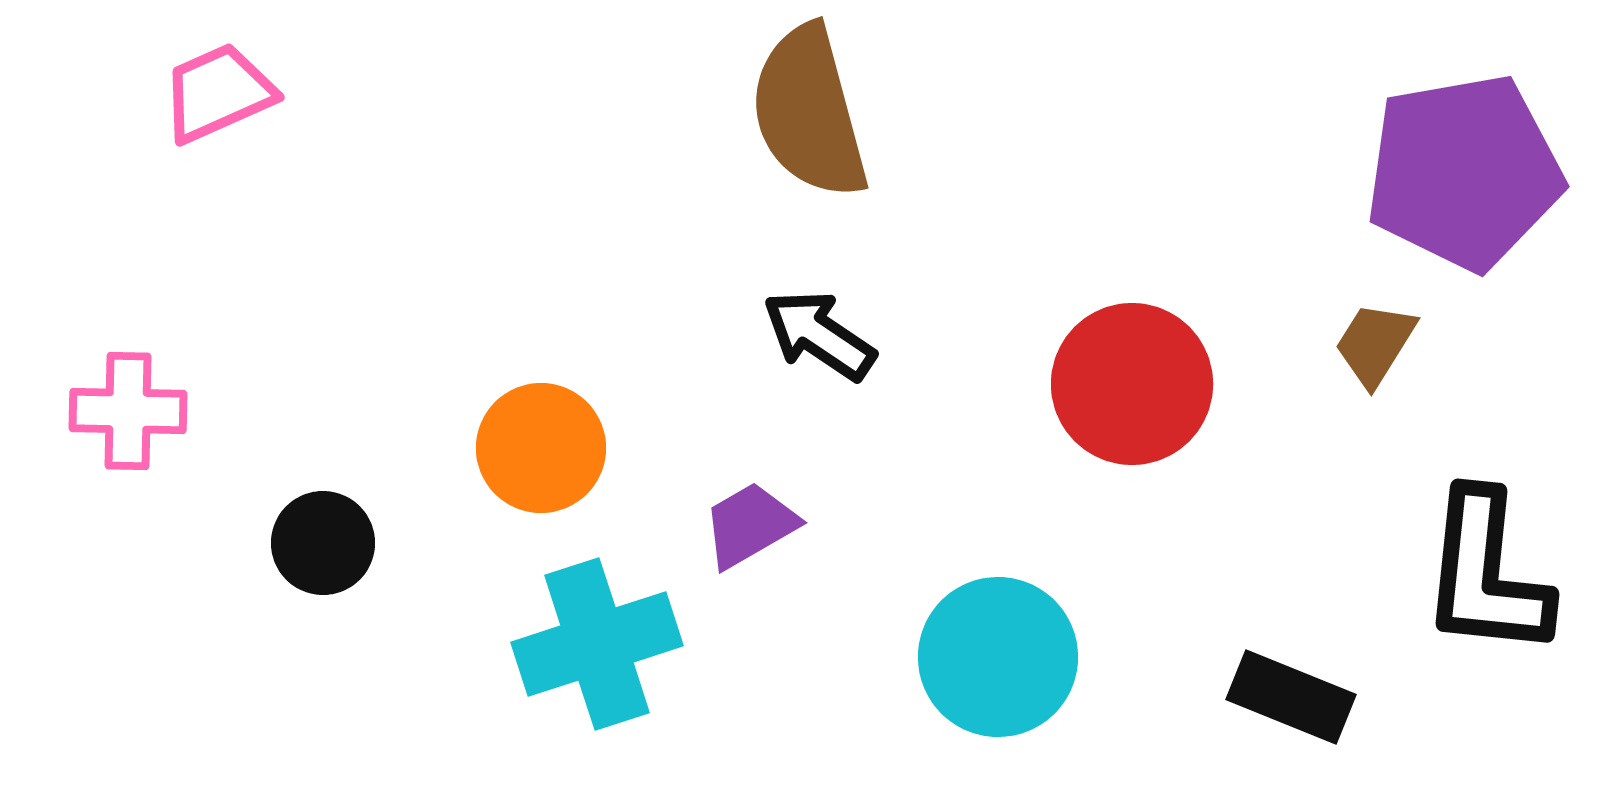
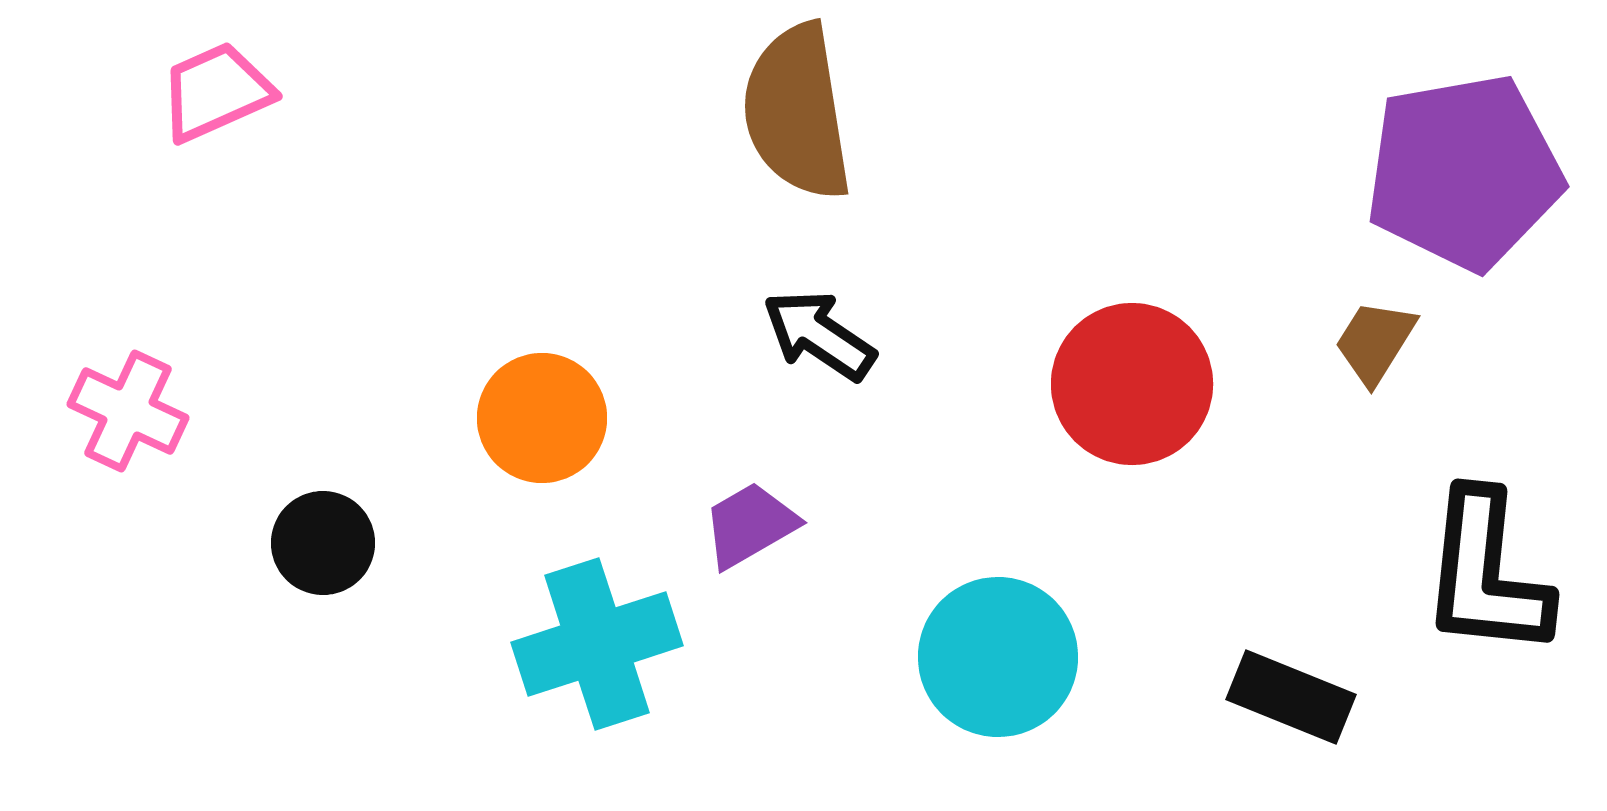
pink trapezoid: moved 2 px left, 1 px up
brown semicircle: moved 12 px left; rotated 6 degrees clockwise
brown trapezoid: moved 2 px up
pink cross: rotated 24 degrees clockwise
orange circle: moved 1 px right, 30 px up
